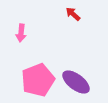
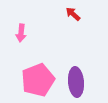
purple ellipse: rotated 48 degrees clockwise
